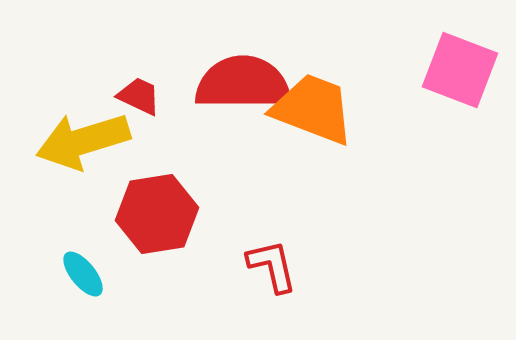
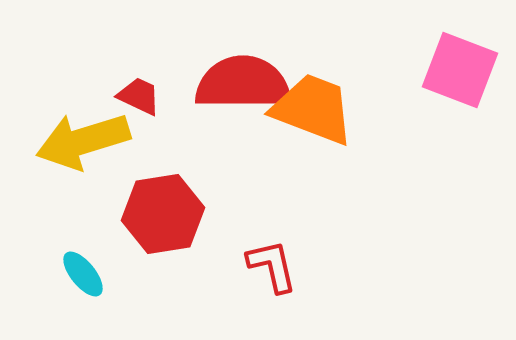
red hexagon: moved 6 px right
